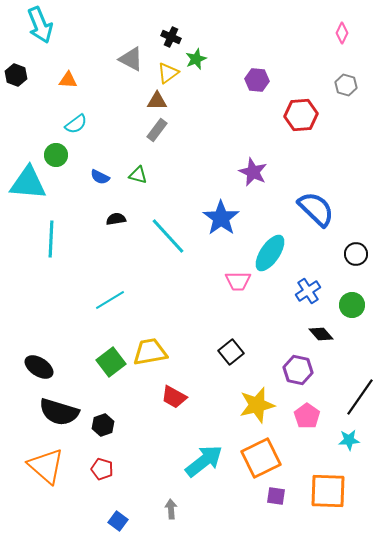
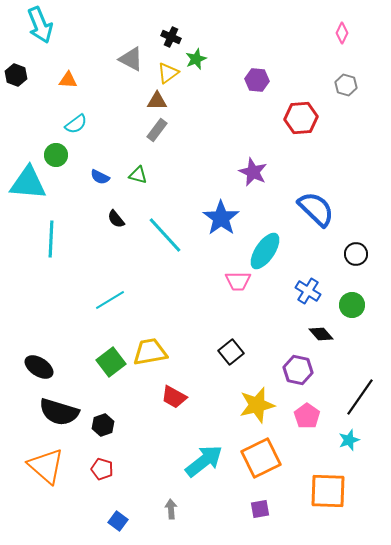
red hexagon at (301, 115): moved 3 px down
black semicircle at (116, 219): rotated 120 degrees counterclockwise
cyan line at (168, 236): moved 3 px left, 1 px up
cyan ellipse at (270, 253): moved 5 px left, 2 px up
blue cross at (308, 291): rotated 25 degrees counterclockwise
cyan star at (349, 440): rotated 15 degrees counterclockwise
purple square at (276, 496): moved 16 px left, 13 px down; rotated 18 degrees counterclockwise
